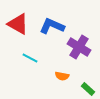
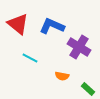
red triangle: rotated 10 degrees clockwise
